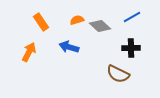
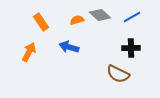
gray diamond: moved 11 px up
